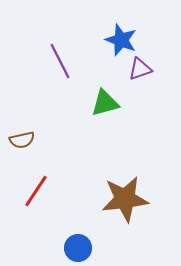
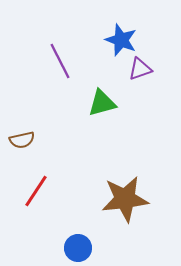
green triangle: moved 3 px left
